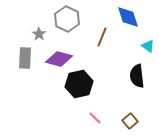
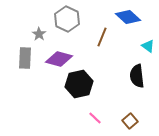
blue diamond: rotated 30 degrees counterclockwise
